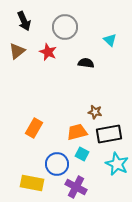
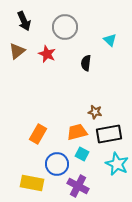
red star: moved 1 px left, 2 px down
black semicircle: rotated 91 degrees counterclockwise
orange rectangle: moved 4 px right, 6 px down
purple cross: moved 2 px right, 1 px up
